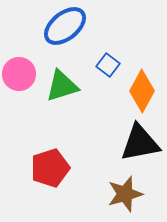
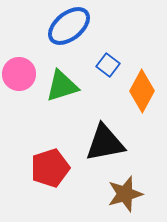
blue ellipse: moved 4 px right
black triangle: moved 35 px left
